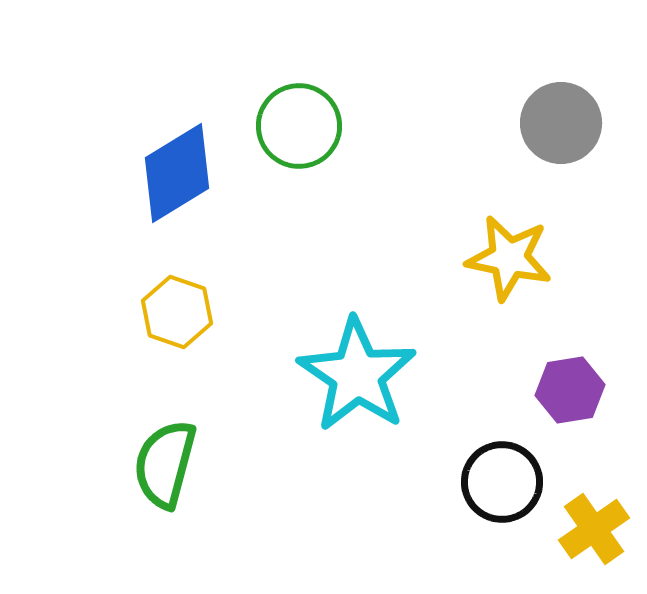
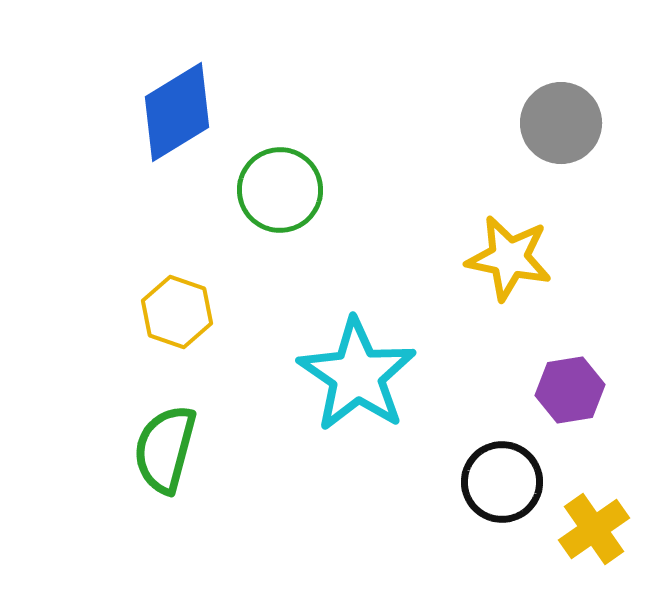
green circle: moved 19 px left, 64 px down
blue diamond: moved 61 px up
green semicircle: moved 15 px up
